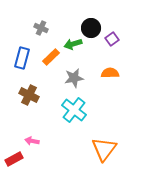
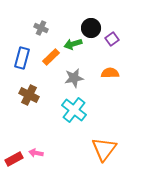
pink arrow: moved 4 px right, 12 px down
